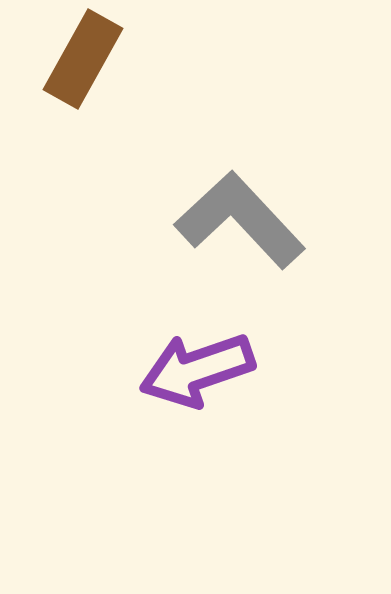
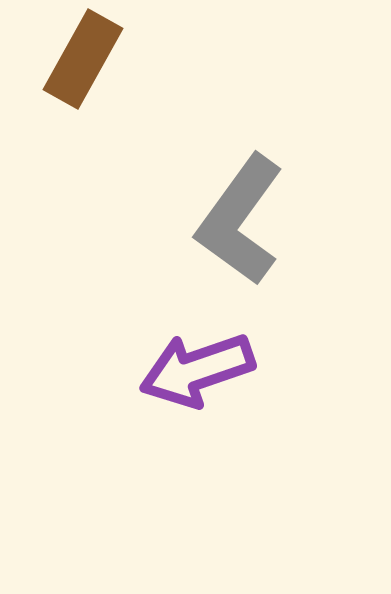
gray L-shape: rotated 101 degrees counterclockwise
